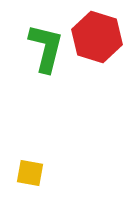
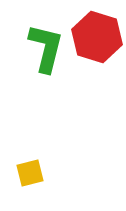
yellow square: rotated 24 degrees counterclockwise
